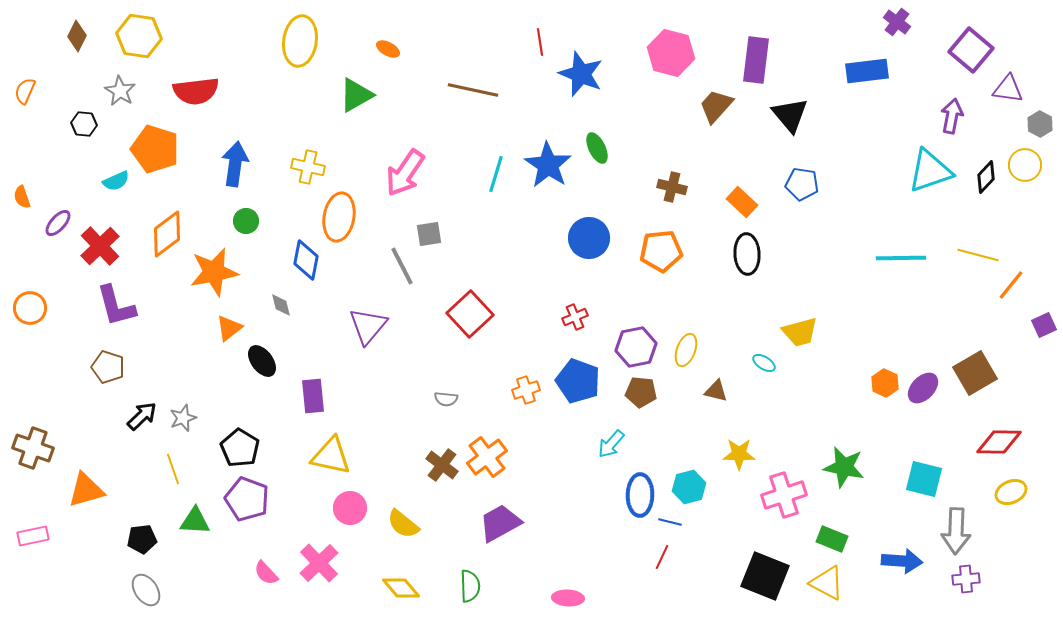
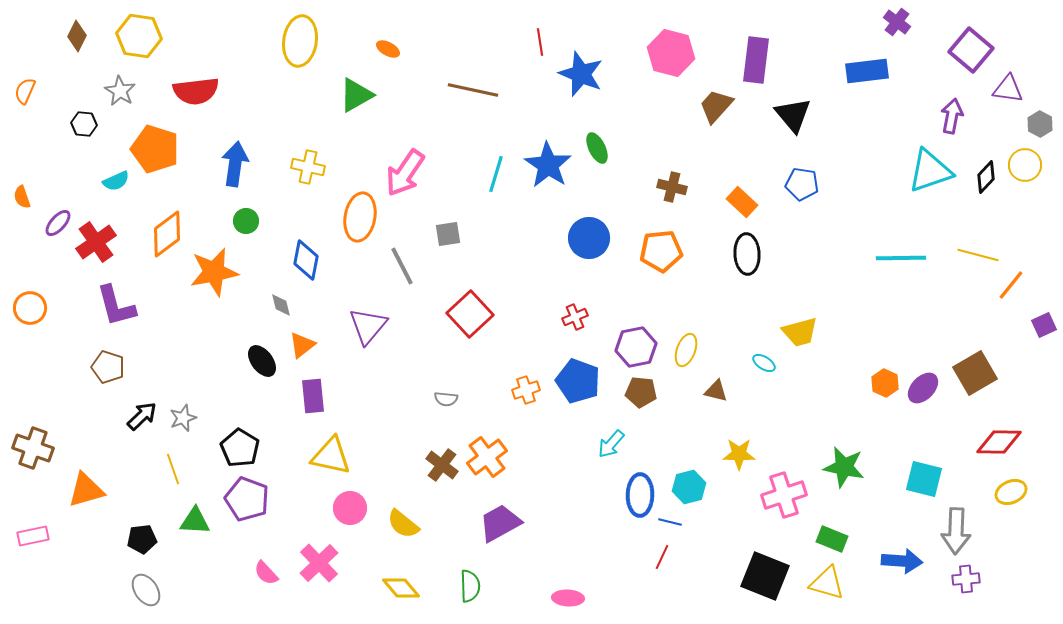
black triangle at (790, 115): moved 3 px right
orange ellipse at (339, 217): moved 21 px right
gray square at (429, 234): moved 19 px right
red cross at (100, 246): moved 4 px left, 4 px up; rotated 9 degrees clockwise
orange triangle at (229, 328): moved 73 px right, 17 px down
yellow triangle at (827, 583): rotated 12 degrees counterclockwise
